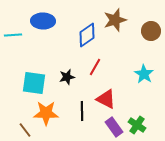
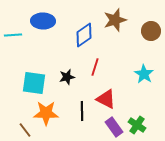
blue diamond: moved 3 px left
red line: rotated 12 degrees counterclockwise
